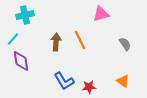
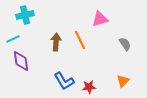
pink triangle: moved 1 px left, 5 px down
cyan line: rotated 24 degrees clockwise
orange triangle: rotated 40 degrees clockwise
